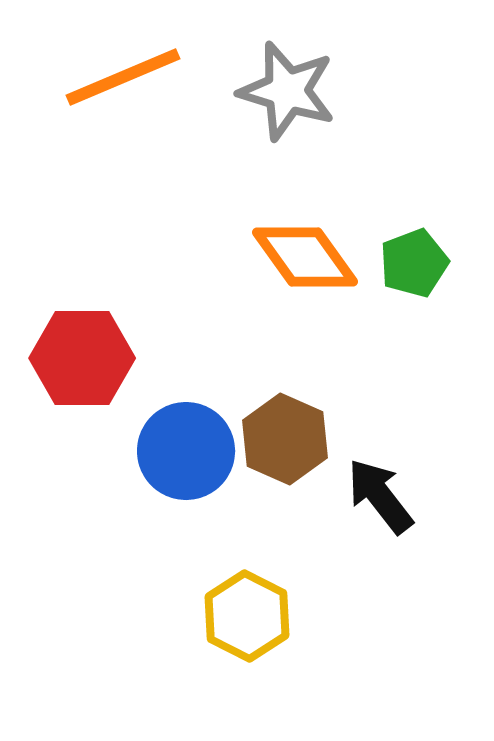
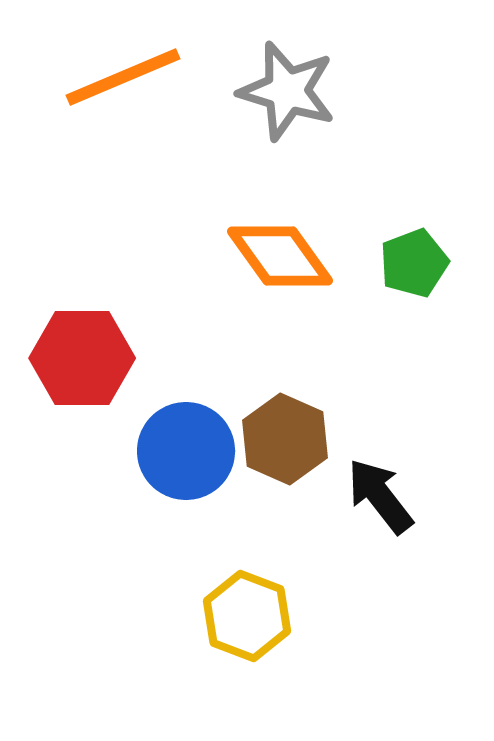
orange diamond: moved 25 px left, 1 px up
yellow hexagon: rotated 6 degrees counterclockwise
